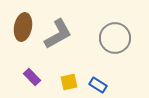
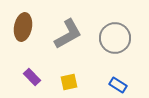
gray L-shape: moved 10 px right
blue rectangle: moved 20 px right
